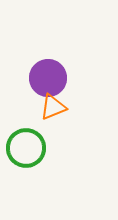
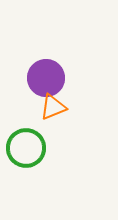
purple circle: moved 2 px left
